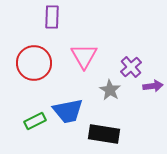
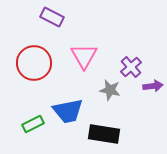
purple rectangle: rotated 65 degrees counterclockwise
gray star: rotated 20 degrees counterclockwise
green rectangle: moved 2 px left, 3 px down
